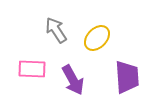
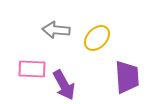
gray arrow: rotated 52 degrees counterclockwise
purple arrow: moved 9 px left, 5 px down
